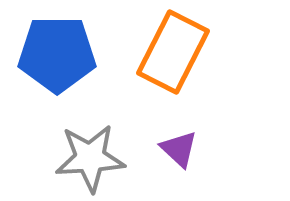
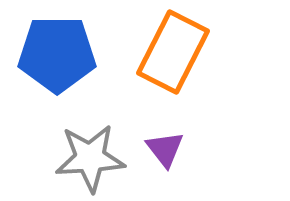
purple triangle: moved 14 px left; rotated 9 degrees clockwise
